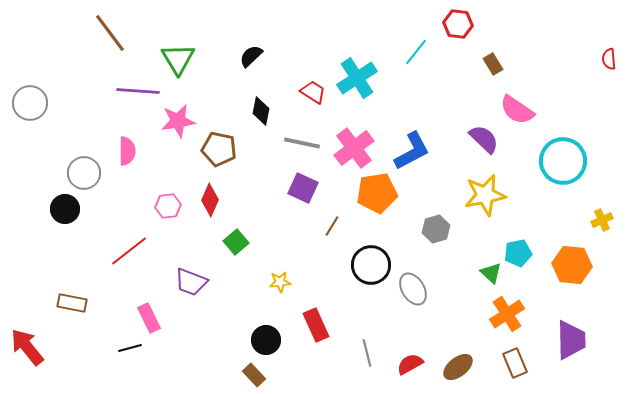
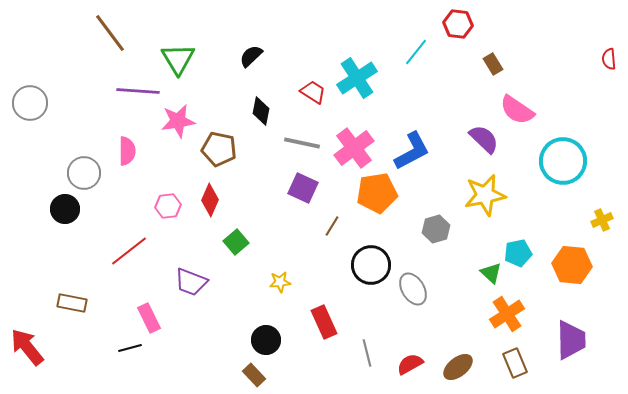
red rectangle at (316, 325): moved 8 px right, 3 px up
